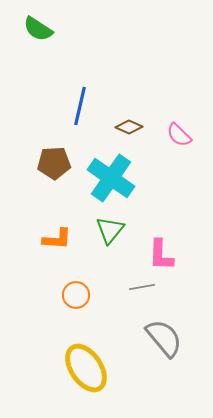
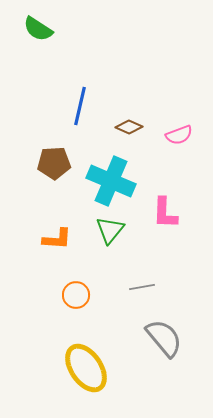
pink semicircle: rotated 64 degrees counterclockwise
cyan cross: moved 3 px down; rotated 12 degrees counterclockwise
pink L-shape: moved 4 px right, 42 px up
